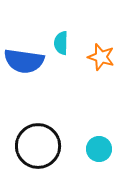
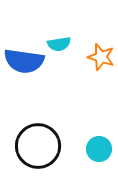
cyan semicircle: moved 2 px left, 1 px down; rotated 100 degrees counterclockwise
